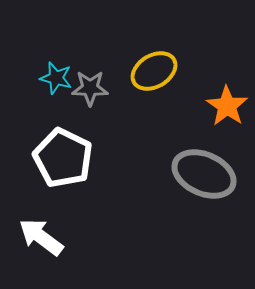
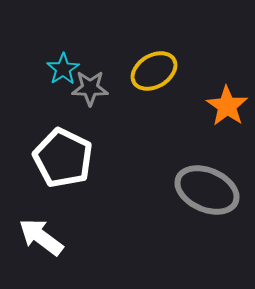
cyan star: moved 7 px right, 9 px up; rotated 24 degrees clockwise
gray ellipse: moved 3 px right, 16 px down
